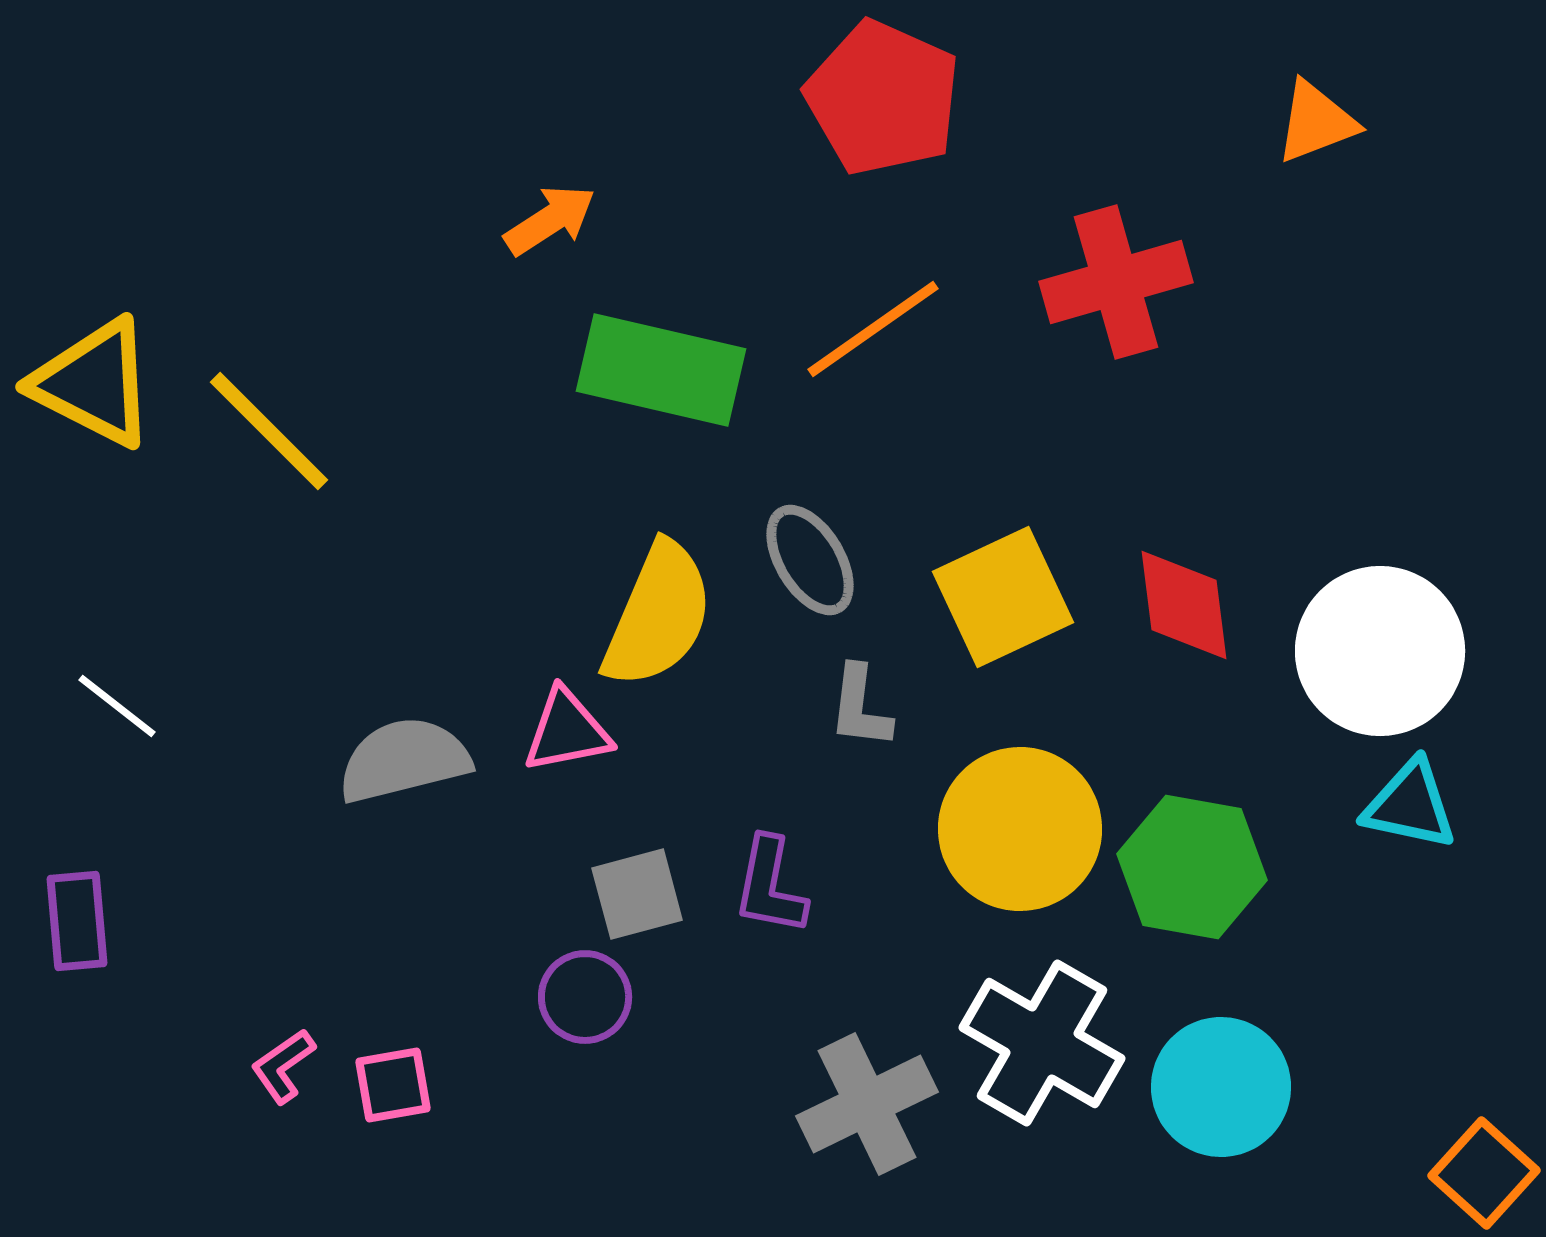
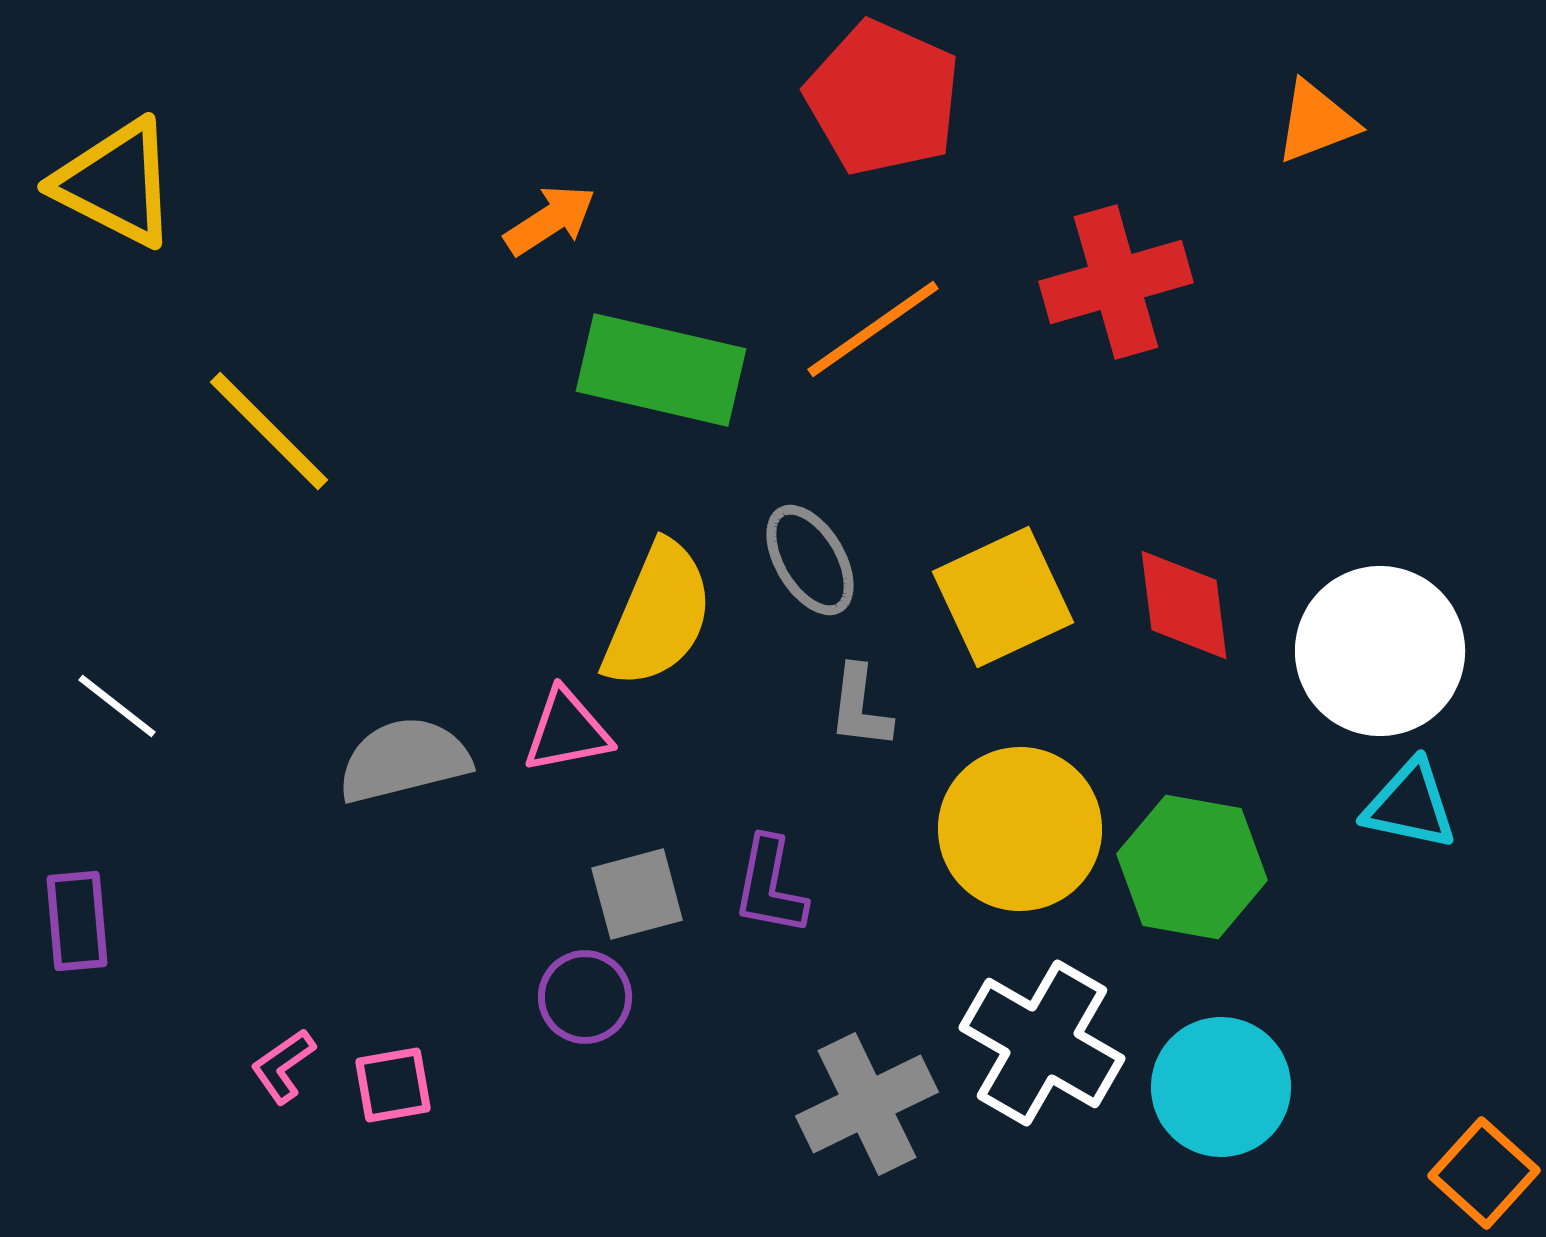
yellow triangle: moved 22 px right, 200 px up
